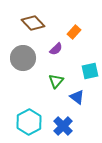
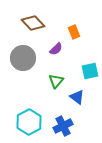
orange rectangle: rotated 64 degrees counterclockwise
blue cross: rotated 18 degrees clockwise
